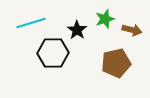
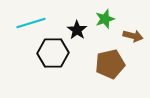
brown arrow: moved 1 px right, 6 px down
brown pentagon: moved 6 px left, 1 px down
